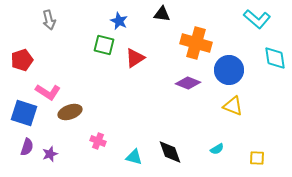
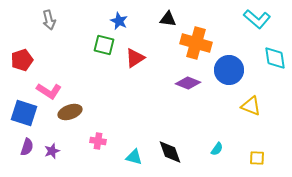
black triangle: moved 6 px right, 5 px down
pink L-shape: moved 1 px right, 1 px up
yellow triangle: moved 18 px right
pink cross: rotated 14 degrees counterclockwise
cyan semicircle: rotated 24 degrees counterclockwise
purple star: moved 2 px right, 3 px up
